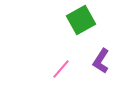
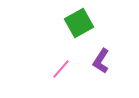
green square: moved 2 px left, 3 px down
